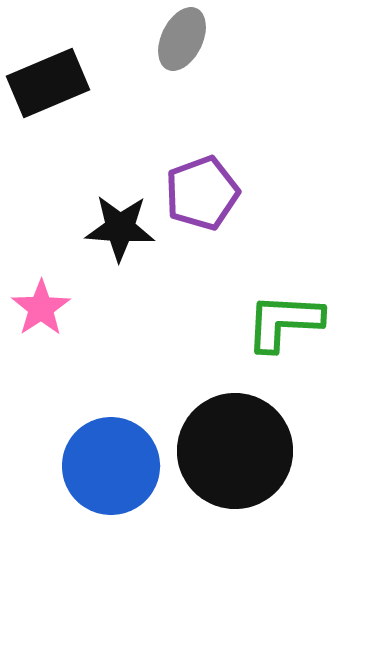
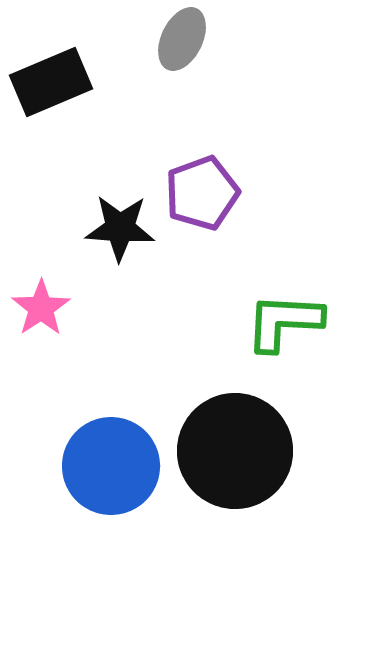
black rectangle: moved 3 px right, 1 px up
